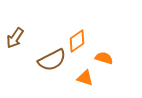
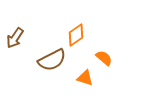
orange diamond: moved 1 px left, 6 px up
orange semicircle: rotated 24 degrees clockwise
